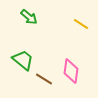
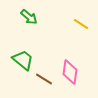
pink diamond: moved 1 px left, 1 px down
